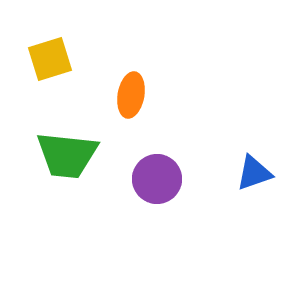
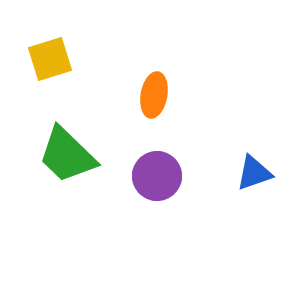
orange ellipse: moved 23 px right
green trapezoid: rotated 38 degrees clockwise
purple circle: moved 3 px up
